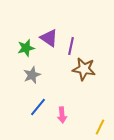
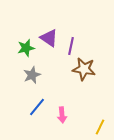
blue line: moved 1 px left
